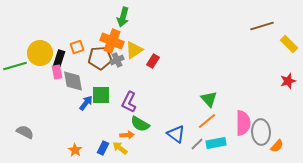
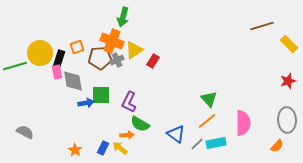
blue arrow: rotated 42 degrees clockwise
gray ellipse: moved 26 px right, 12 px up
